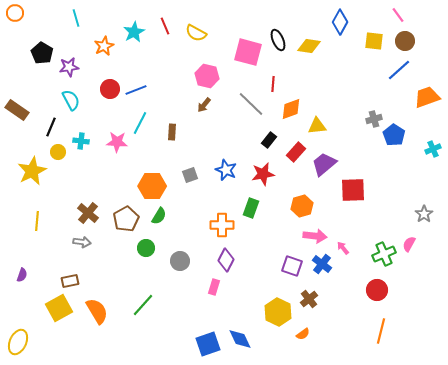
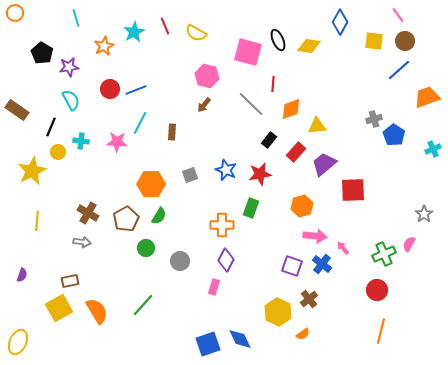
red star at (263, 174): moved 3 px left
orange hexagon at (152, 186): moved 1 px left, 2 px up
brown cross at (88, 213): rotated 10 degrees counterclockwise
